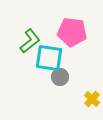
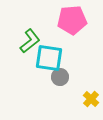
pink pentagon: moved 12 px up; rotated 12 degrees counterclockwise
yellow cross: moved 1 px left
